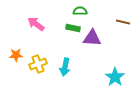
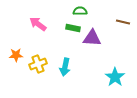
pink arrow: moved 2 px right
